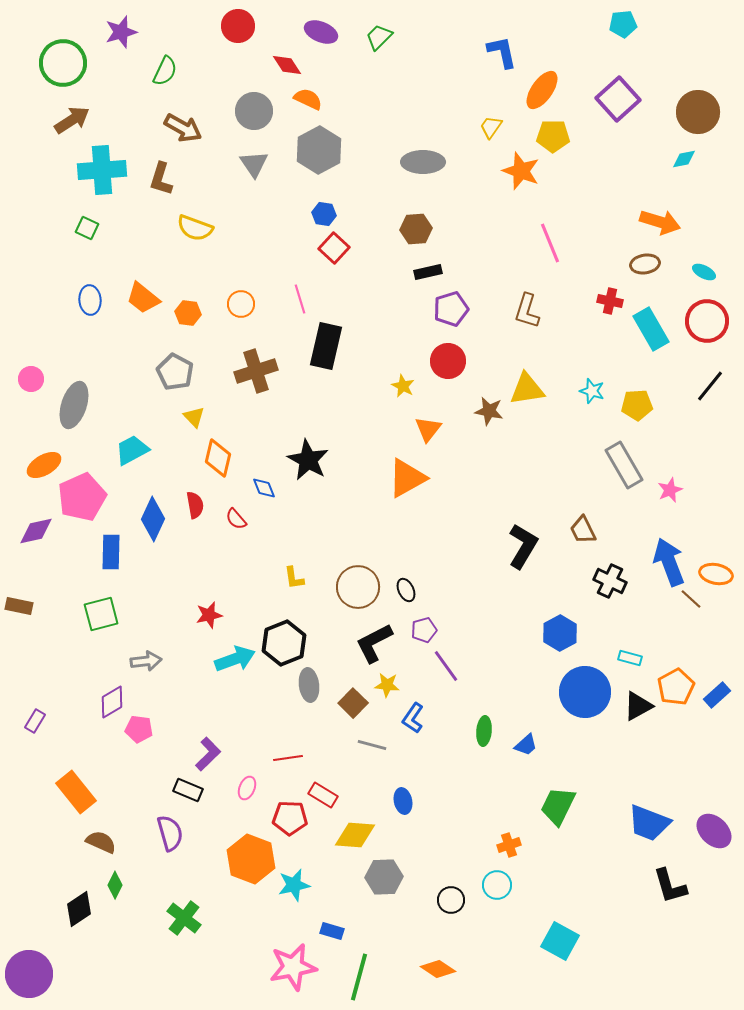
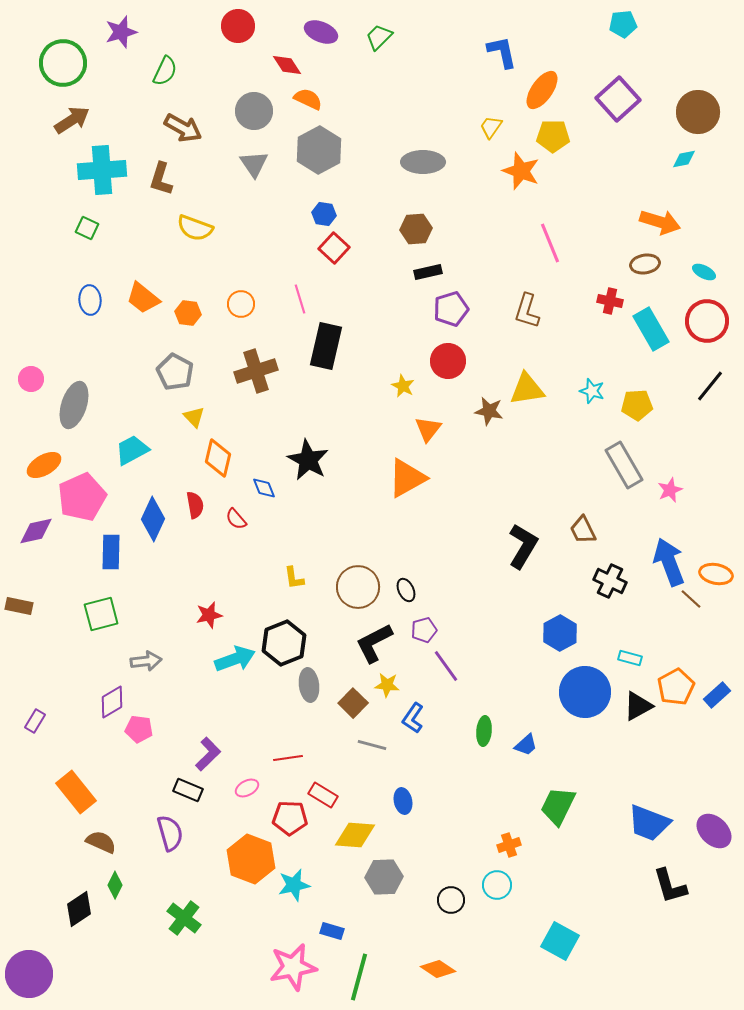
pink ellipse at (247, 788): rotated 40 degrees clockwise
